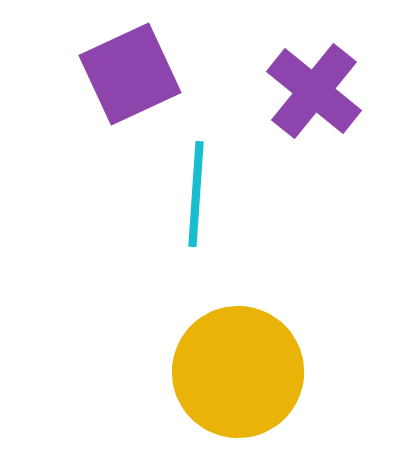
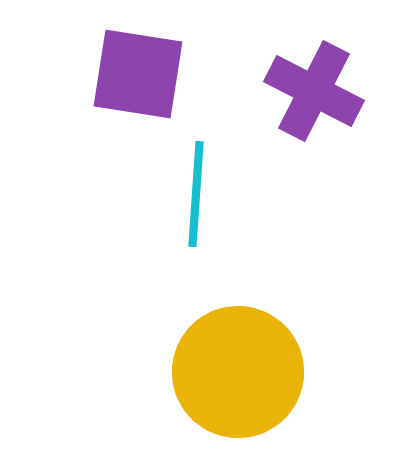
purple square: moved 8 px right; rotated 34 degrees clockwise
purple cross: rotated 12 degrees counterclockwise
